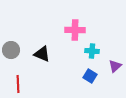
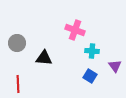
pink cross: rotated 18 degrees clockwise
gray circle: moved 6 px right, 7 px up
black triangle: moved 2 px right, 4 px down; rotated 18 degrees counterclockwise
purple triangle: rotated 24 degrees counterclockwise
